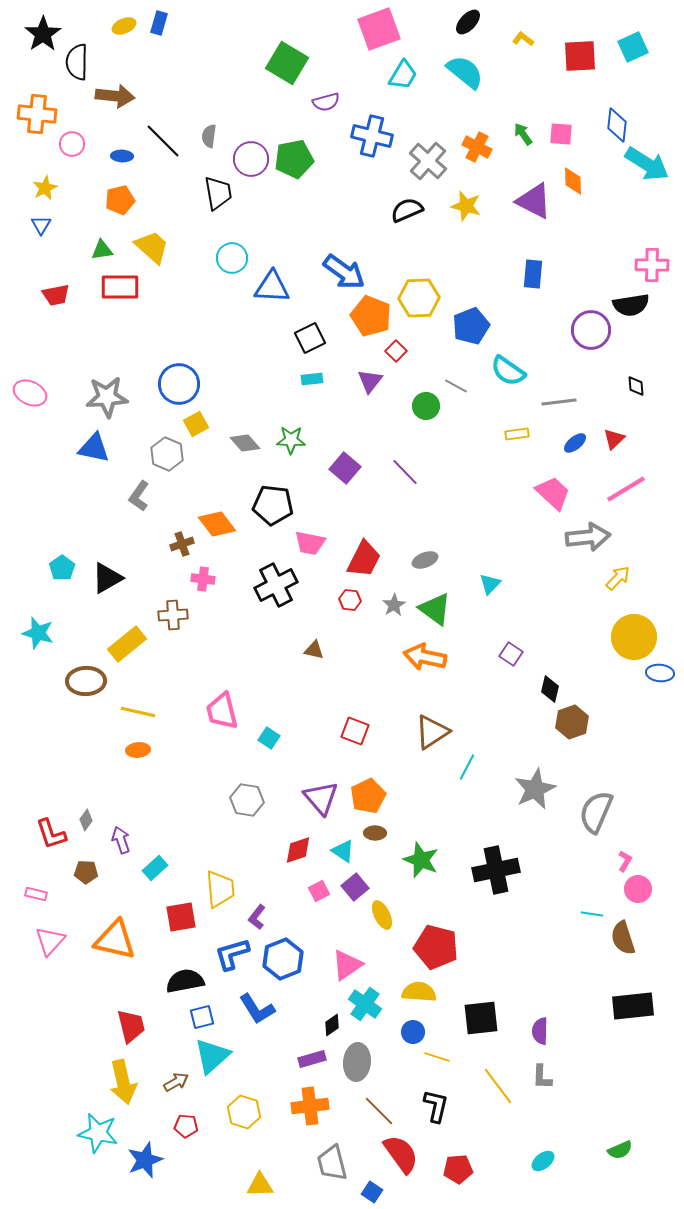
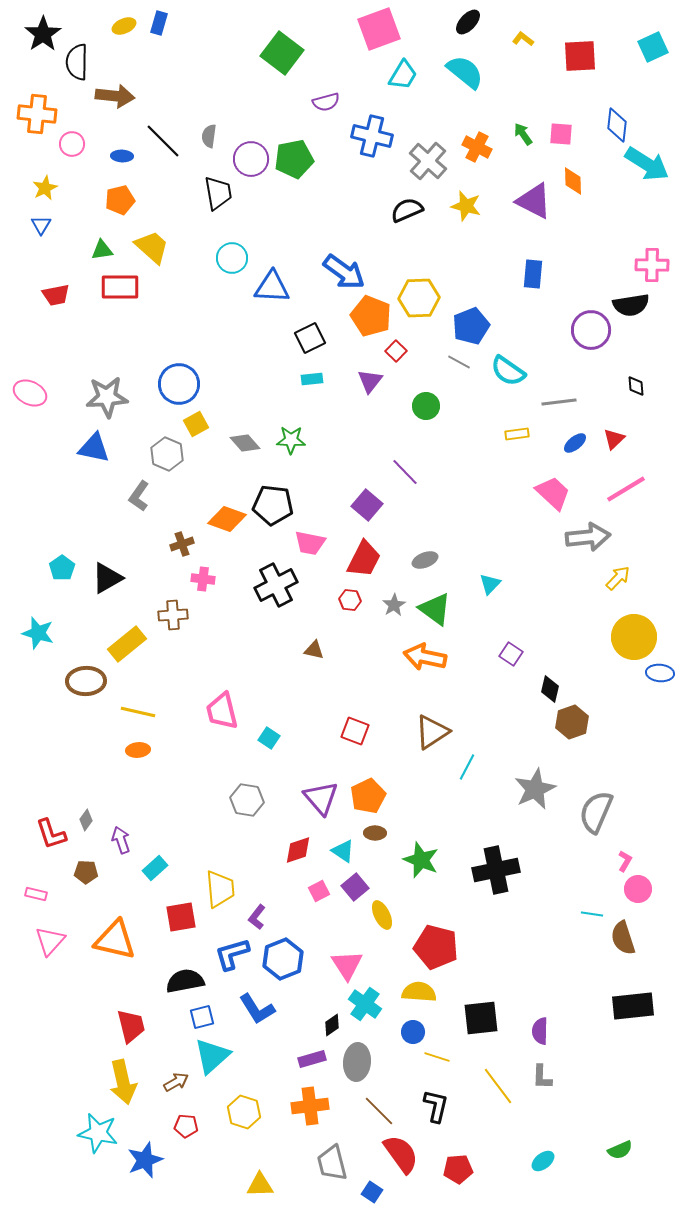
cyan square at (633, 47): moved 20 px right
green square at (287, 63): moved 5 px left, 10 px up; rotated 6 degrees clockwise
gray line at (456, 386): moved 3 px right, 24 px up
purple square at (345, 468): moved 22 px right, 37 px down
orange diamond at (217, 524): moved 10 px right, 5 px up; rotated 33 degrees counterclockwise
pink triangle at (347, 965): rotated 28 degrees counterclockwise
